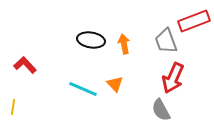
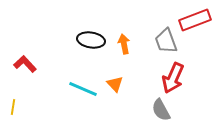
red rectangle: moved 1 px right, 1 px up
red L-shape: moved 1 px up
